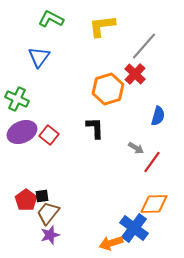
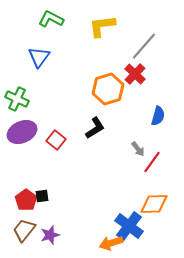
black L-shape: rotated 60 degrees clockwise
red square: moved 7 px right, 5 px down
gray arrow: moved 2 px right, 1 px down; rotated 21 degrees clockwise
brown trapezoid: moved 24 px left, 17 px down
blue cross: moved 5 px left, 2 px up
